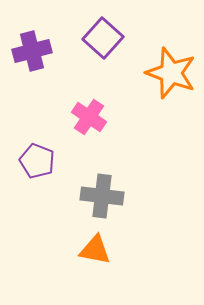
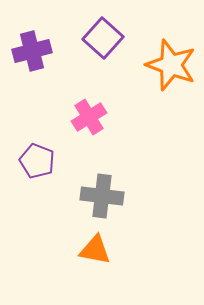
orange star: moved 8 px up
pink cross: rotated 24 degrees clockwise
